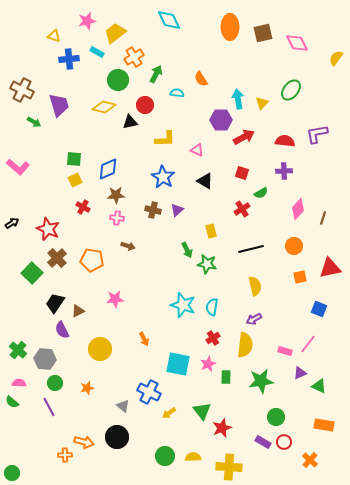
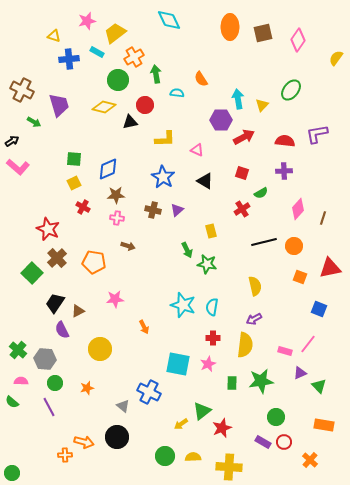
pink diamond at (297, 43): moved 1 px right, 3 px up; rotated 60 degrees clockwise
green arrow at (156, 74): rotated 36 degrees counterclockwise
yellow triangle at (262, 103): moved 2 px down
yellow square at (75, 180): moved 1 px left, 3 px down
black arrow at (12, 223): moved 82 px up
black line at (251, 249): moved 13 px right, 7 px up
orange pentagon at (92, 260): moved 2 px right, 2 px down
orange square at (300, 277): rotated 32 degrees clockwise
red cross at (213, 338): rotated 32 degrees clockwise
orange arrow at (144, 339): moved 12 px up
green rectangle at (226, 377): moved 6 px right, 6 px down
pink semicircle at (19, 383): moved 2 px right, 2 px up
green triangle at (319, 386): rotated 21 degrees clockwise
green triangle at (202, 411): rotated 30 degrees clockwise
yellow arrow at (169, 413): moved 12 px right, 11 px down
